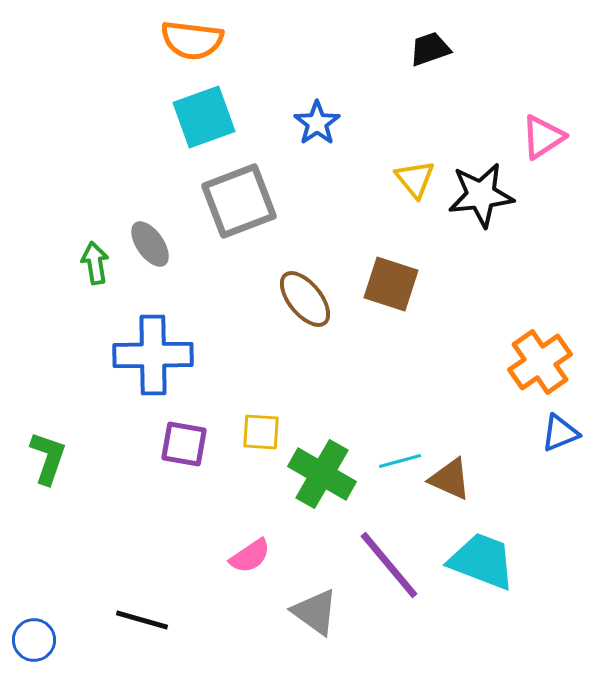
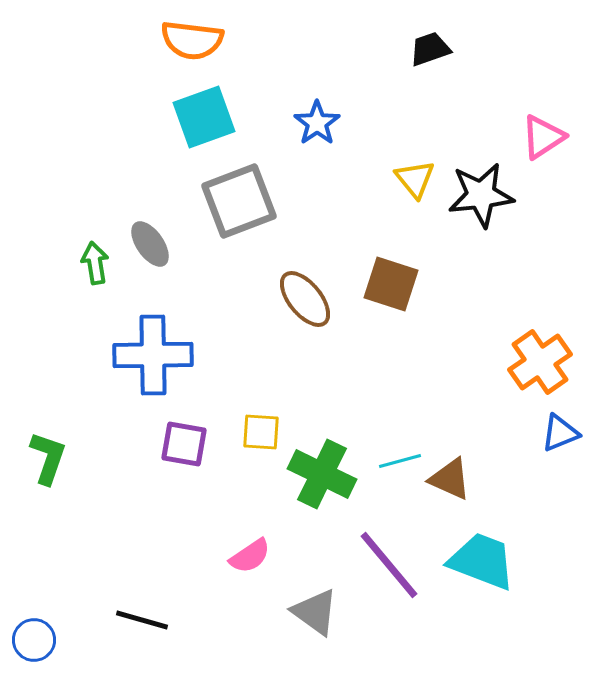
green cross: rotated 4 degrees counterclockwise
